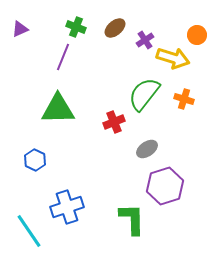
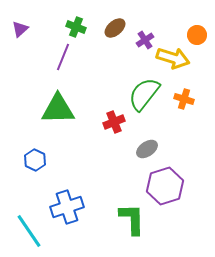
purple triangle: rotated 18 degrees counterclockwise
